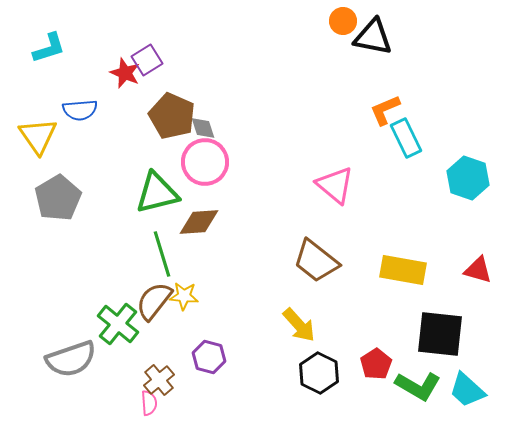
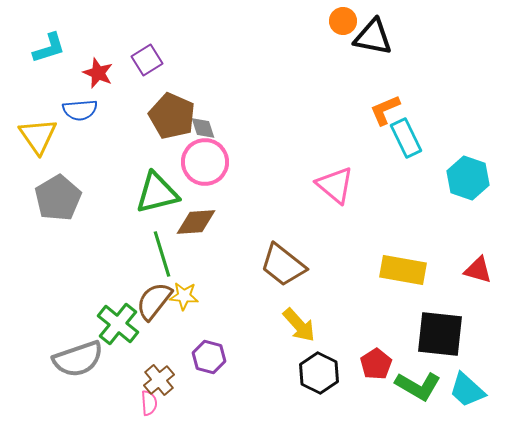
red star: moved 27 px left
brown diamond: moved 3 px left
brown trapezoid: moved 33 px left, 4 px down
gray semicircle: moved 7 px right
